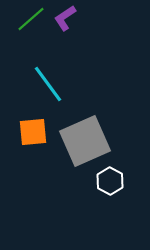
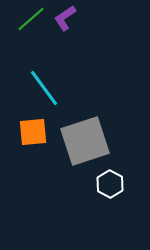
cyan line: moved 4 px left, 4 px down
gray square: rotated 6 degrees clockwise
white hexagon: moved 3 px down
